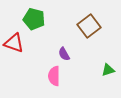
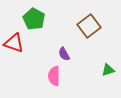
green pentagon: rotated 15 degrees clockwise
